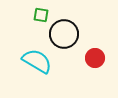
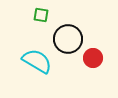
black circle: moved 4 px right, 5 px down
red circle: moved 2 px left
